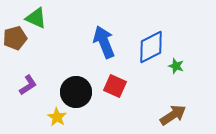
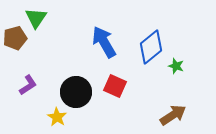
green triangle: rotated 40 degrees clockwise
blue arrow: rotated 8 degrees counterclockwise
blue diamond: rotated 12 degrees counterclockwise
